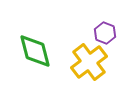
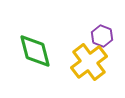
purple hexagon: moved 3 px left, 3 px down
